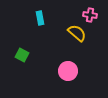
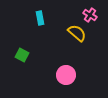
pink cross: rotated 24 degrees clockwise
pink circle: moved 2 px left, 4 px down
